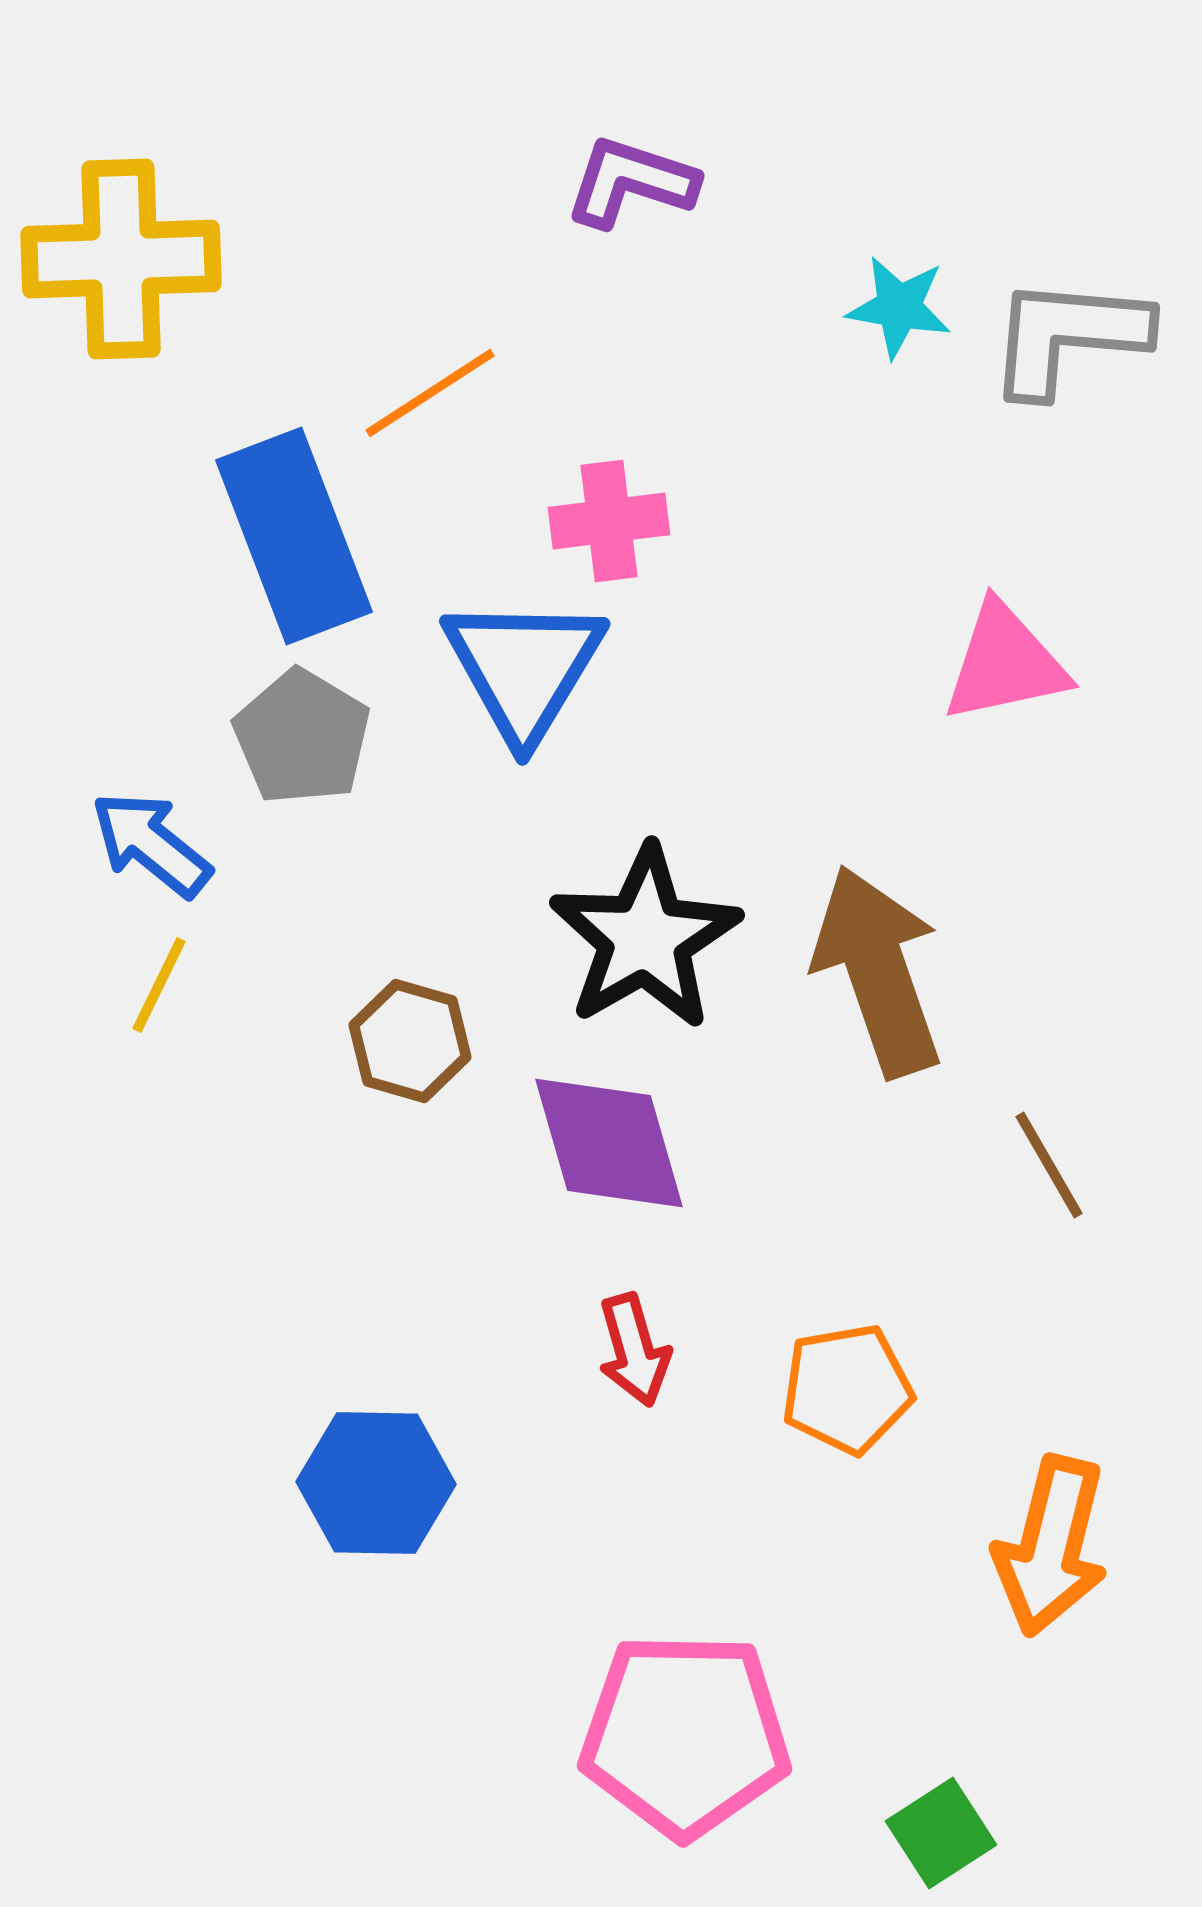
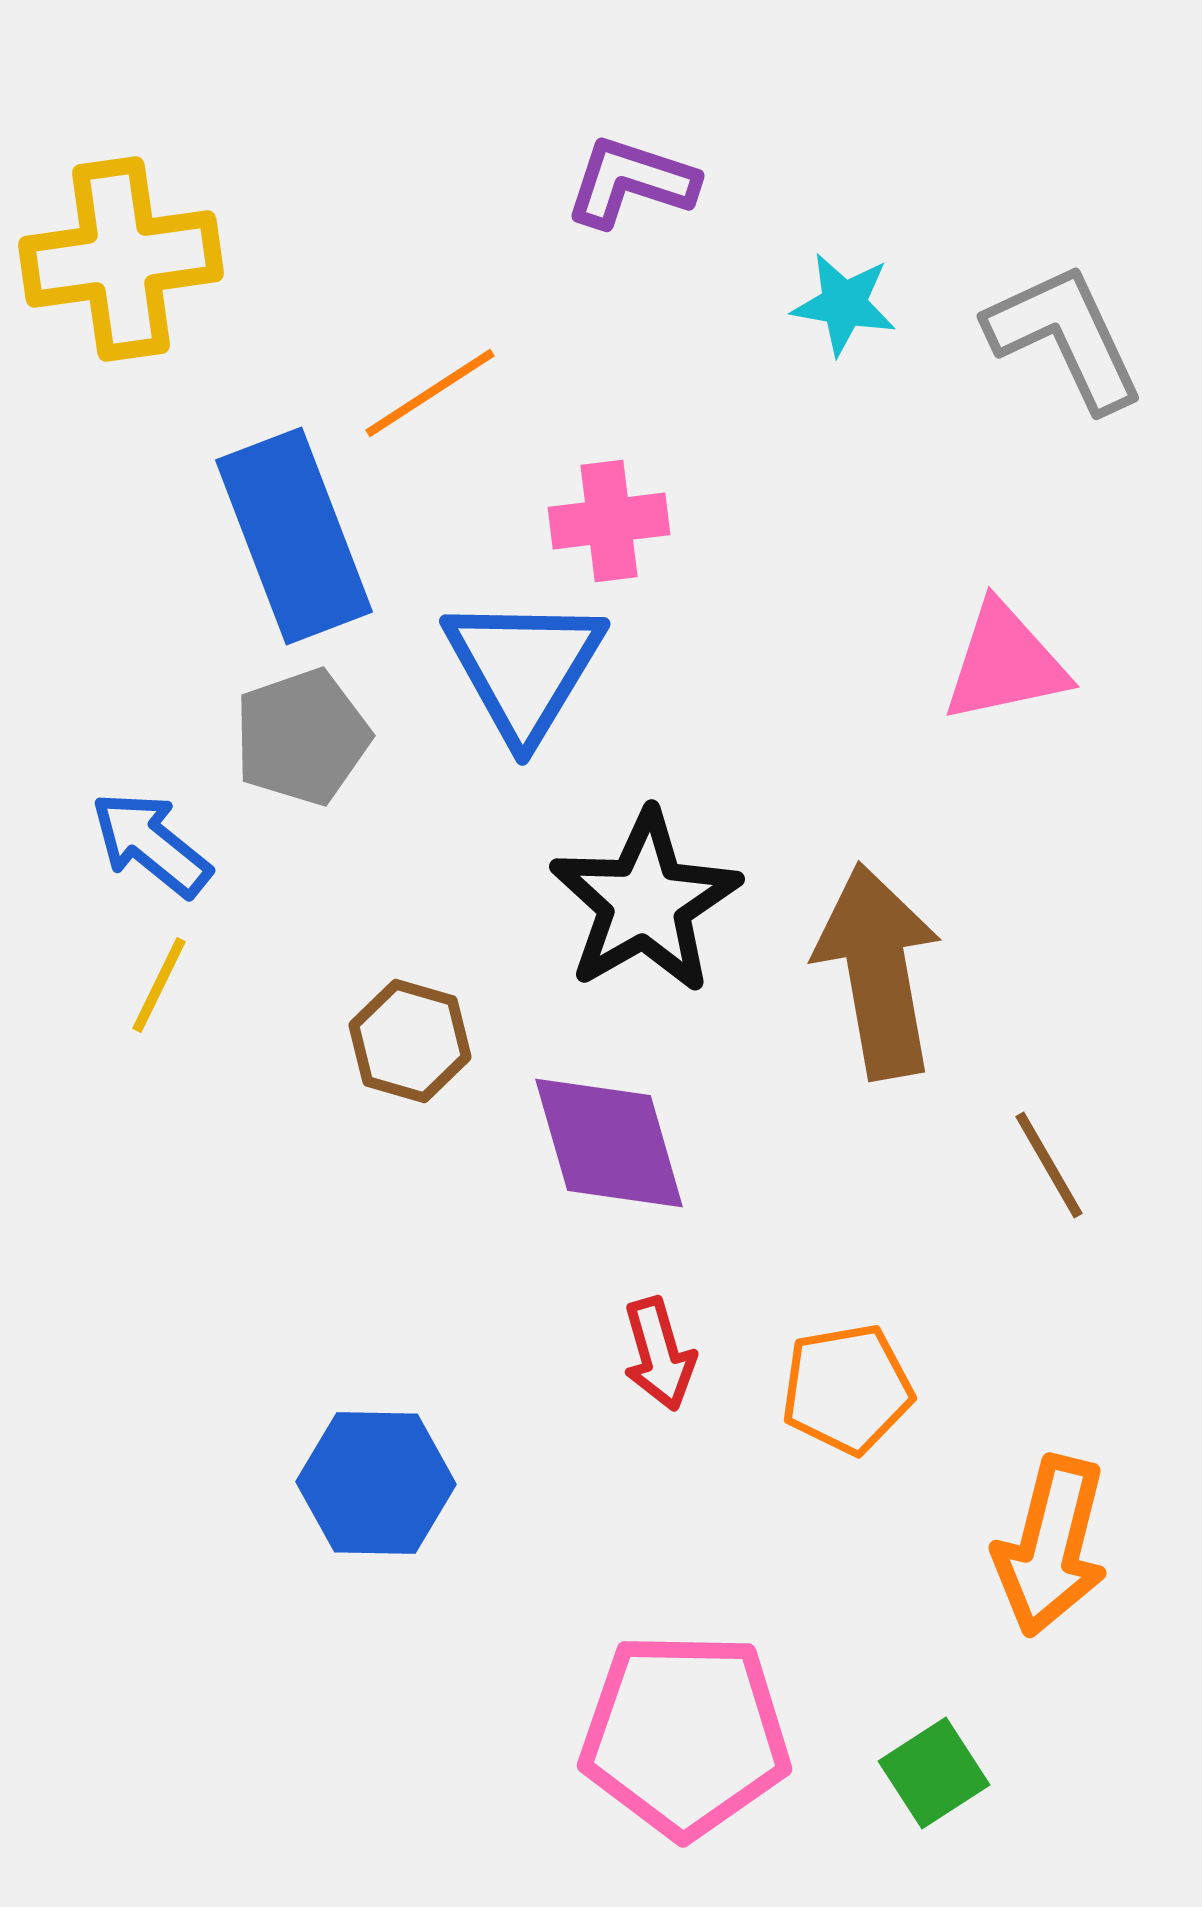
yellow cross: rotated 6 degrees counterclockwise
cyan star: moved 55 px left, 3 px up
gray L-shape: moved 3 px left, 1 px down; rotated 60 degrees clockwise
gray pentagon: rotated 22 degrees clockwise
black star: moved 36 px up
brown arrow: rotated 9 degrees clockwise
red arrow: moved 25 px right, 4 px down
green square: moved 7 px left, 60 px up
